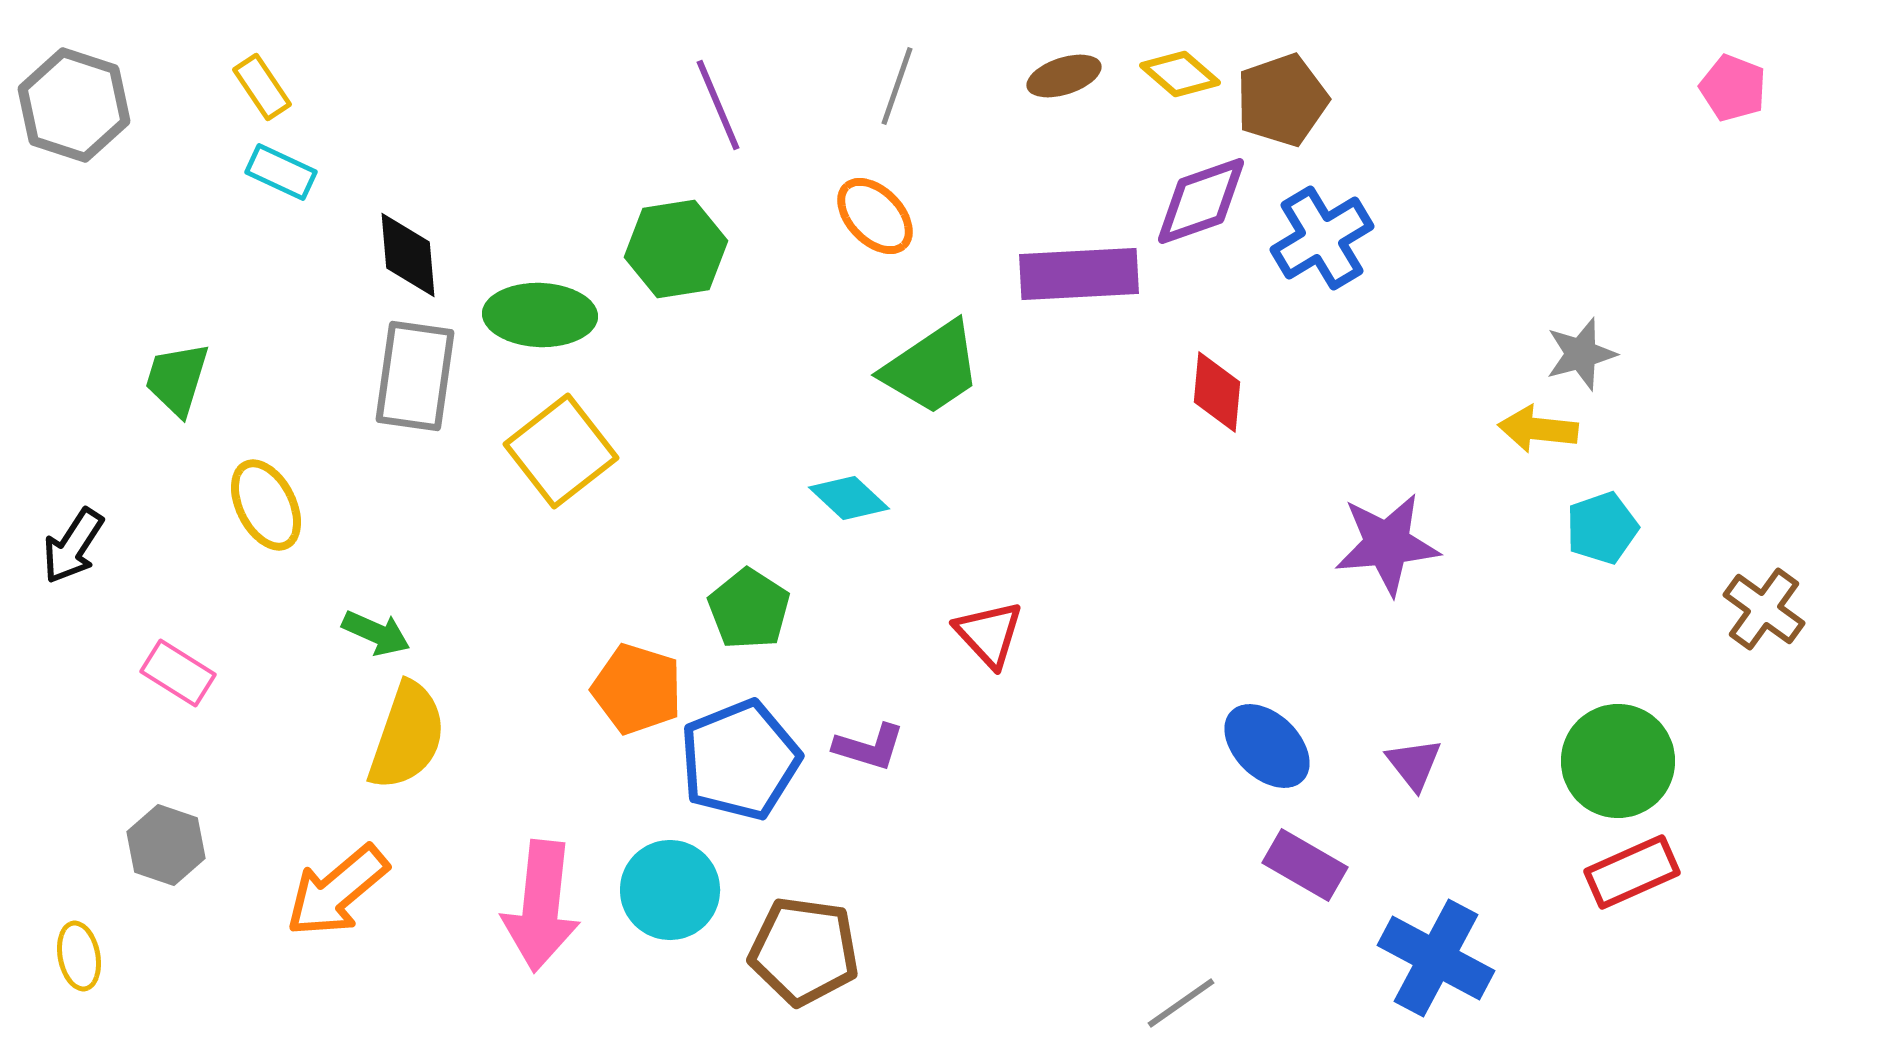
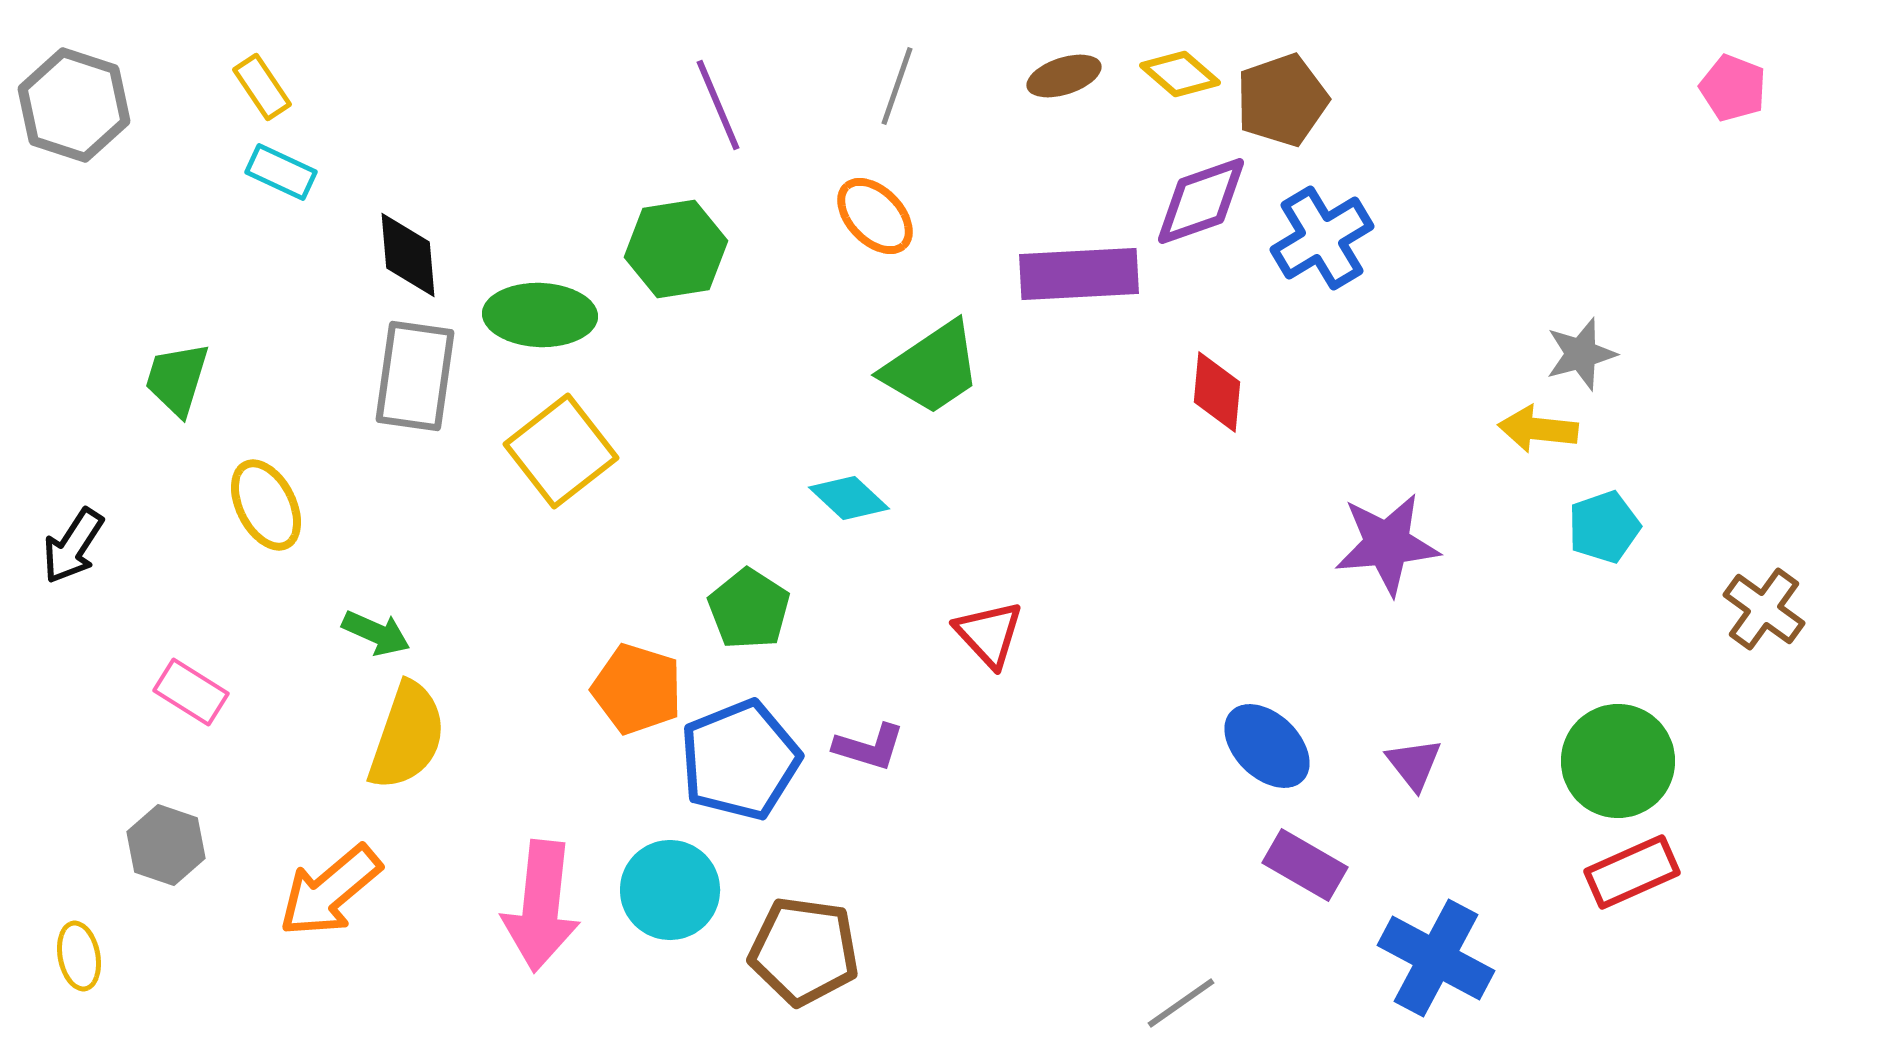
cyan pentagon at (1602, 528): moved 2 px right, 1 px up
pink rectangle at (178, 673): moved 13 px right, 19 px down
orange arrow at (337, 891): moved 7 px left
